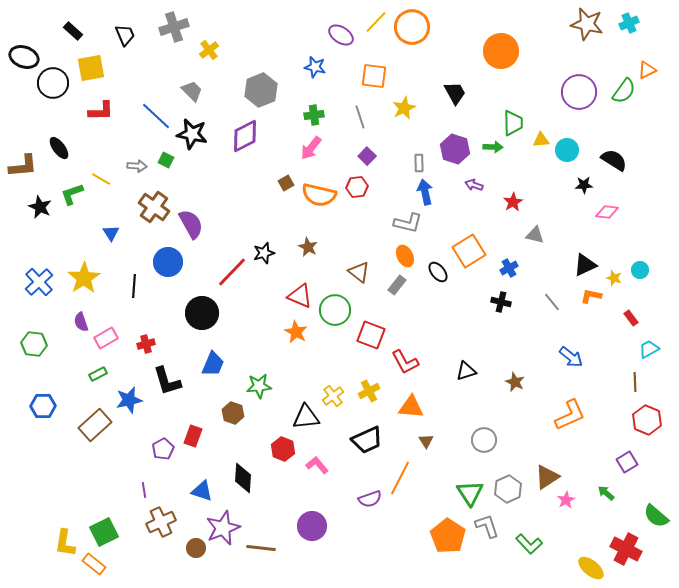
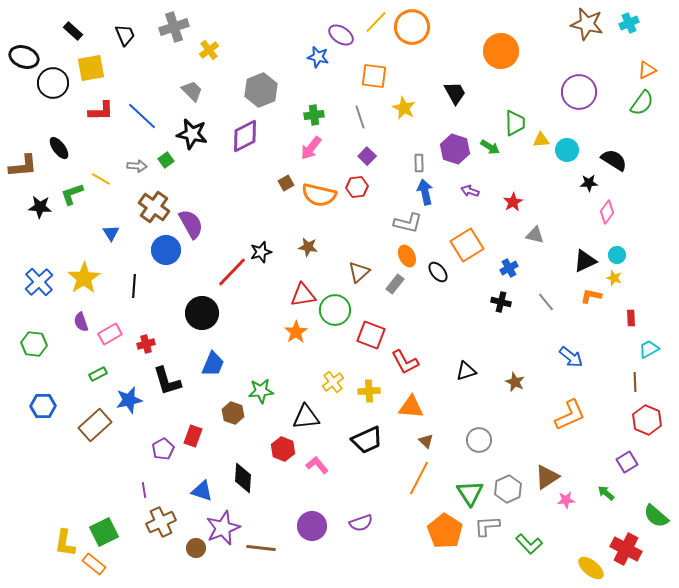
blue star at (315, 67): moved 3 px right, 10 px up
green semicircle at (624, 91): moved 18 px right, 12 px down
yellow star at (404, 108): rotated 20 degrees counterclockwise
blue line at (156, 116): moved 14 px left
green trapezoid at (513, 123): moved 2 px right
green arrow at (493, 147): moved 3 px left; rotated 30 degrees clockwise
green square at (166, 160): rotated 28 degrees clockwise
purple arrow at (474, 185): moved 4 px left, 6 px down
black star at (584, 185): moved 5 px right, 2 px up
black star at (40, 207): rotated 20 degrees counterclockwise
pink diamond at (607, 212): rotated 60 degrees counterclockwise
brown star at (308, 247): rotated 18 degrees counterclockwise
orange square at (469, 251): moved 2 px left, 6 px up
black star at (264, 253): moved 3 px left, 1 px up
orange ellipse at (405, 256): moved 2 px right
blue circle at (168, 262): moved 2 px left, 12 px up
black triangle at (585, 265): moved 4 px up
cyan circle at (640, 270): moved 23 px left, 15 px up
brown triangle at (359, 272): rotated 40 degrees clockwise
gray rectangle at (397, 285): moved 2 px left, 1 px up
red triangle at (300, 296): moved 3 px right, 1 px up; rotated 32 degrees counterclockwise
gray line at (552, 302): moved 6 px left
red rectangle at (631, 318): rotated 35 degrees clockwise
orange star at (296, 332): rotated 10 degrees clockwise
pink rectangle at (106, 338): moved 4 px right, 4 px up
green star at (259, 386): moved 2 px right, 5 px down
yellow cross at (369, 391): rotated 25 degrees clockwise
yellow cross at (333, 396): moved 14 px up
gray circle at (484, 440): moved 5 px left
brown triangle at (426, 441): rotated 14 degrees counterclockwise
orange line at (400, 478): moved 19 px right
purple semicircle at (370, 499): moved 9 px left, 24 px down
pink star at (566, 500): rotated 24 degrees clockwise
gray L-shape at (487, 526): rotated 76 degrees counterclockwise
orange pentagon at (448, 536): moved 3 px left, 5 px up
